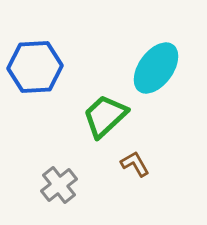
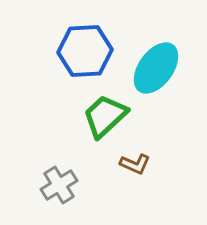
blue hexagon: moved 50 px right, 16 px up
brown L-shape: rotated 144 degrees clockwise
gray cross: rotated 6 degrees clockwise
